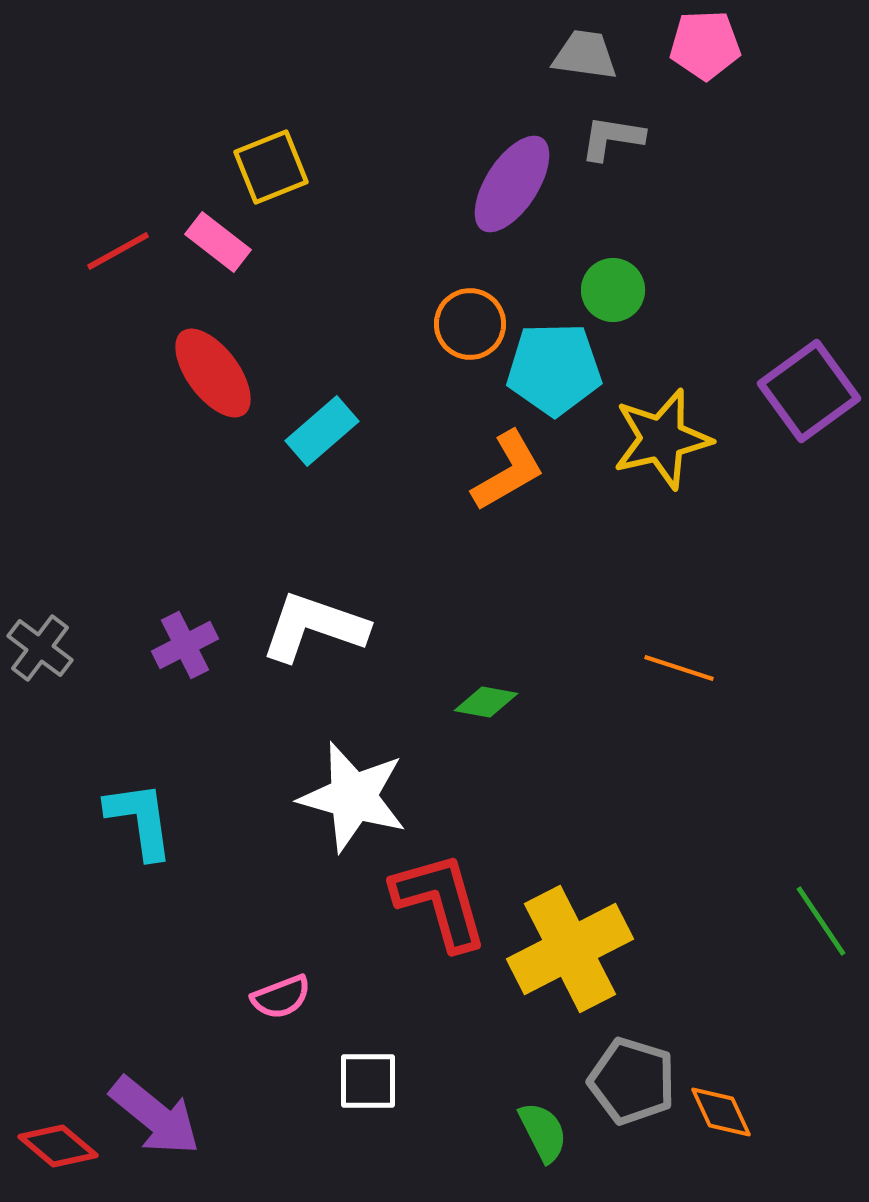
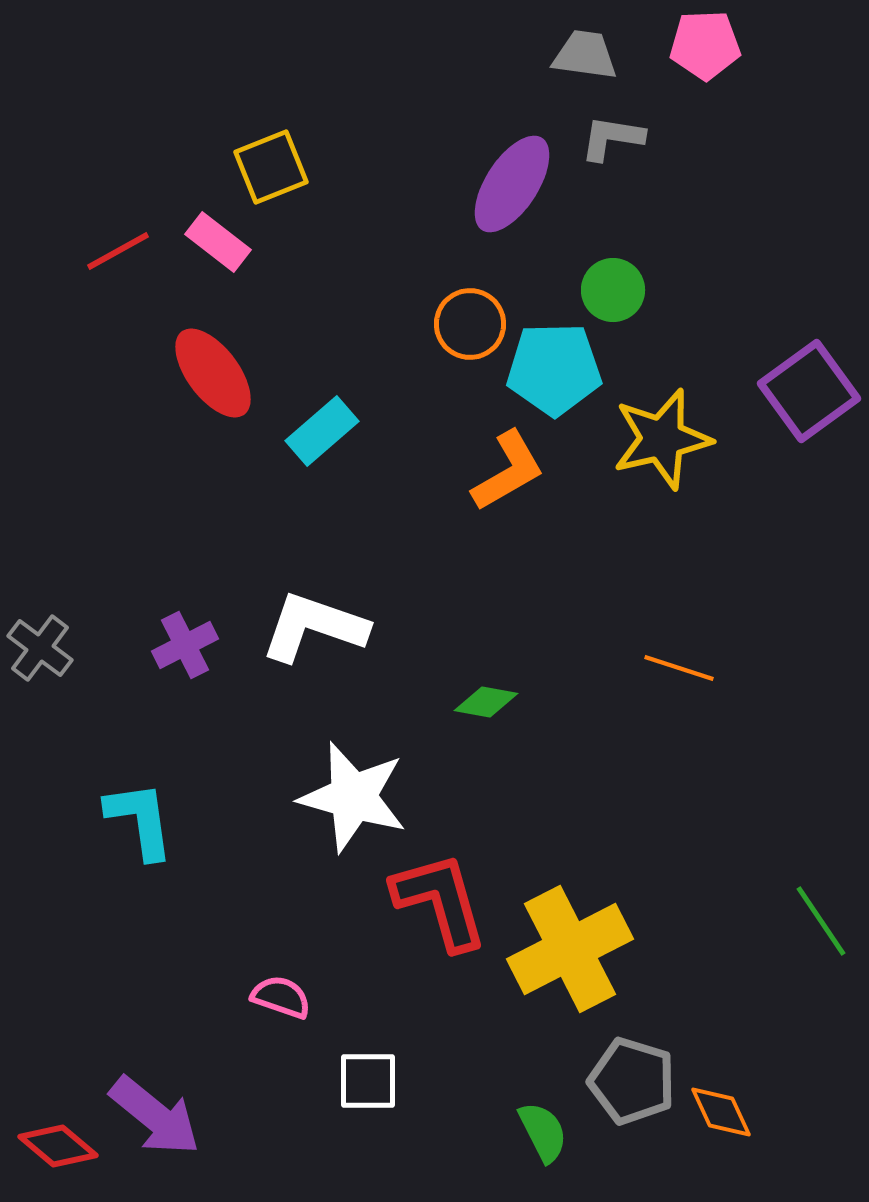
pink semicircle: rotated 140 degrees counterclockwise
